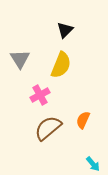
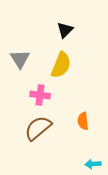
pink cross: rotated 36 degrees clockwise
orange semicircle: moved 1 px down; rotated 30 degrees counterclockwise
brown semicircle: moved 10 px left
cyan arrow: rotated 126 degrees clockwise
